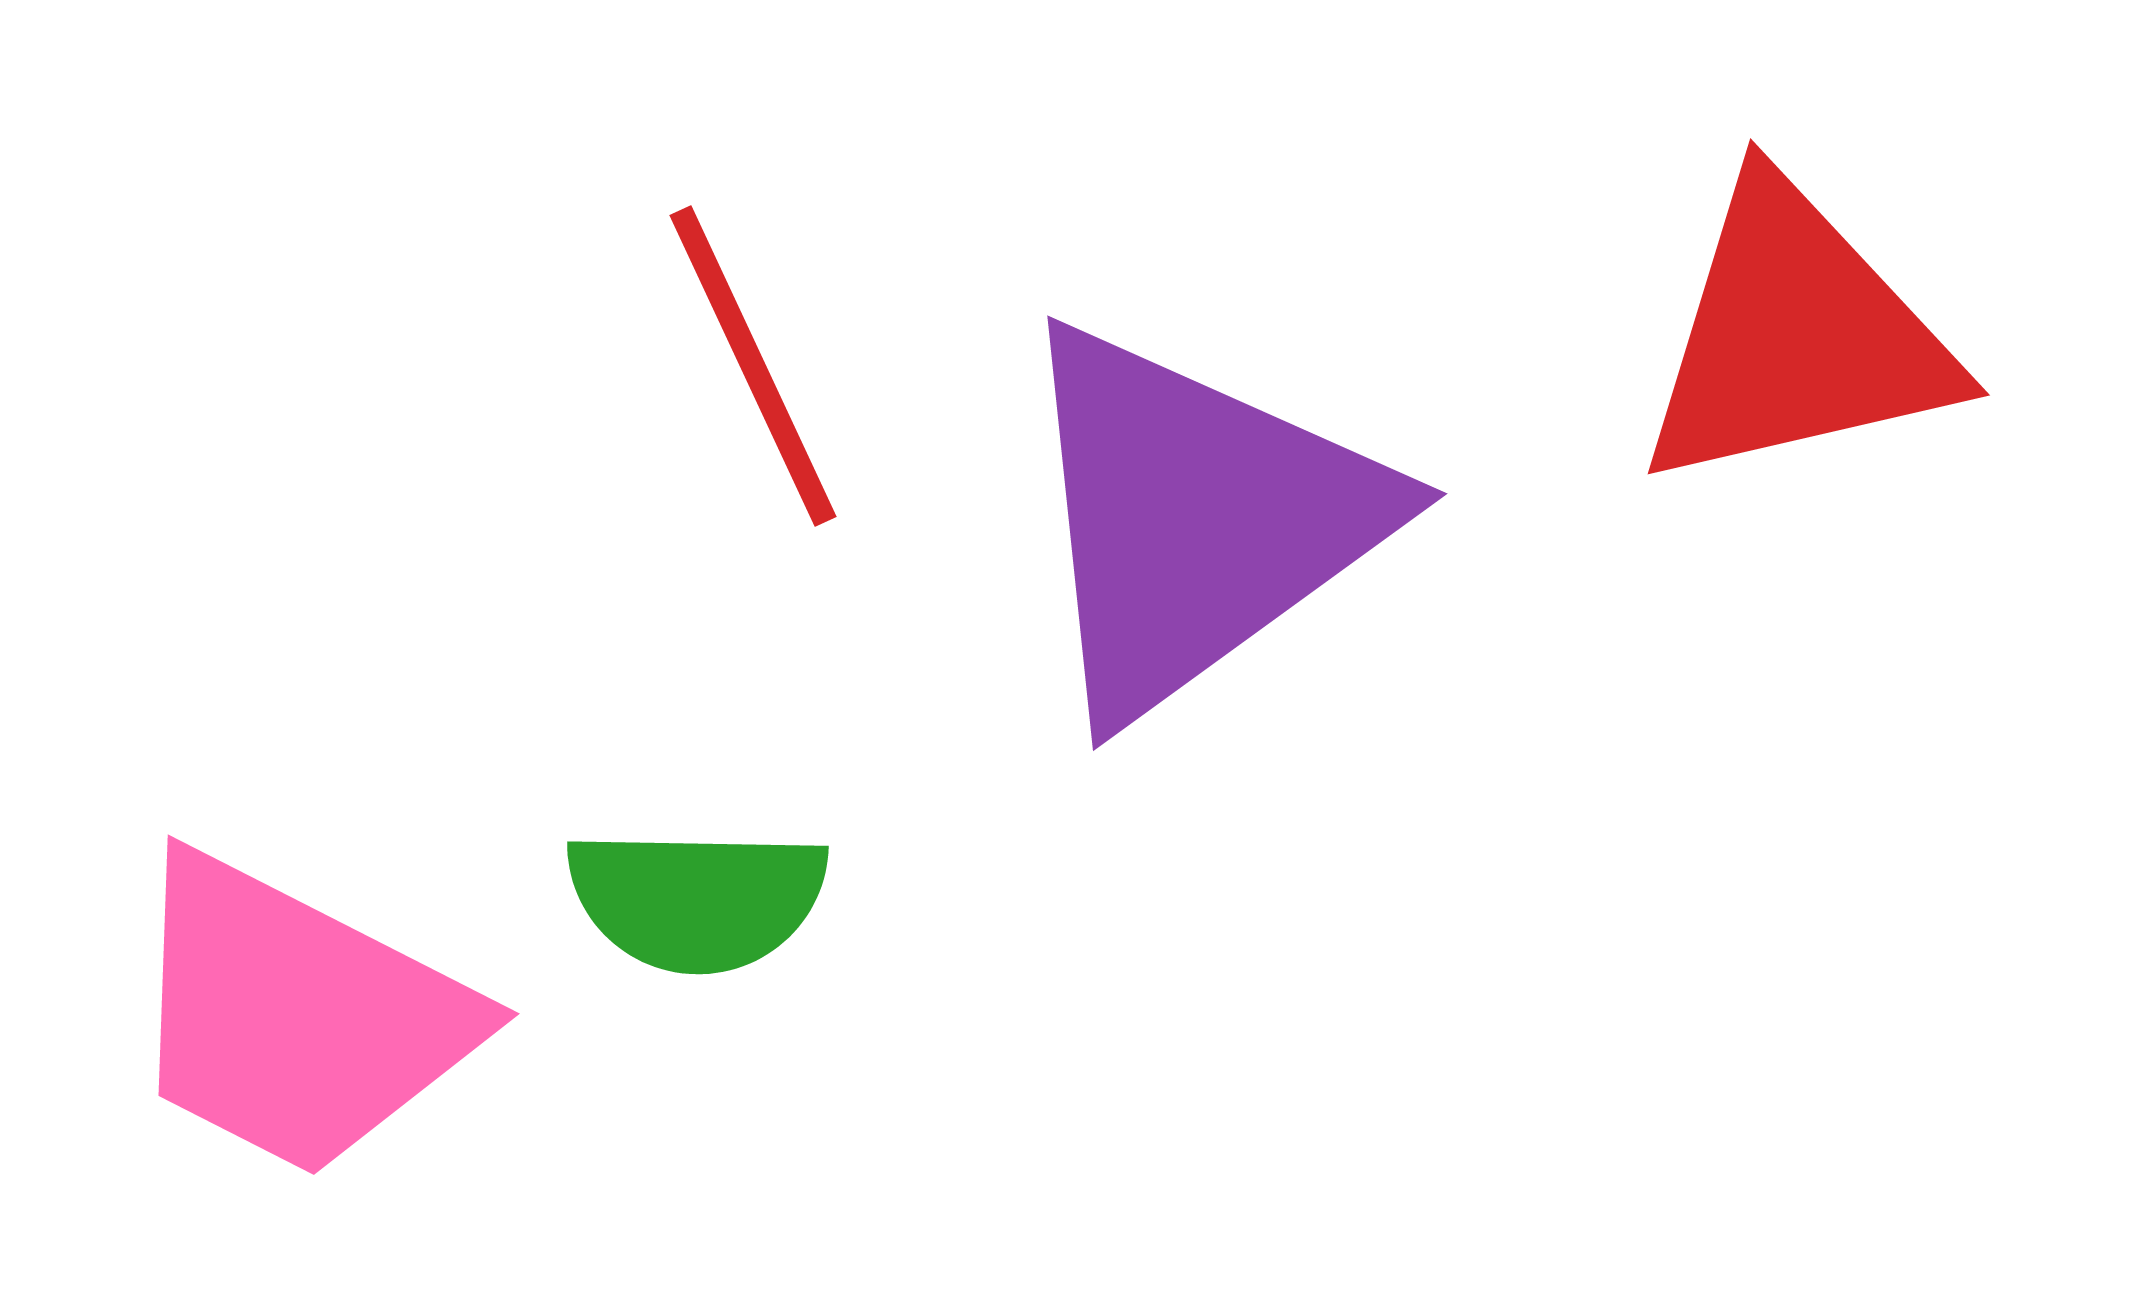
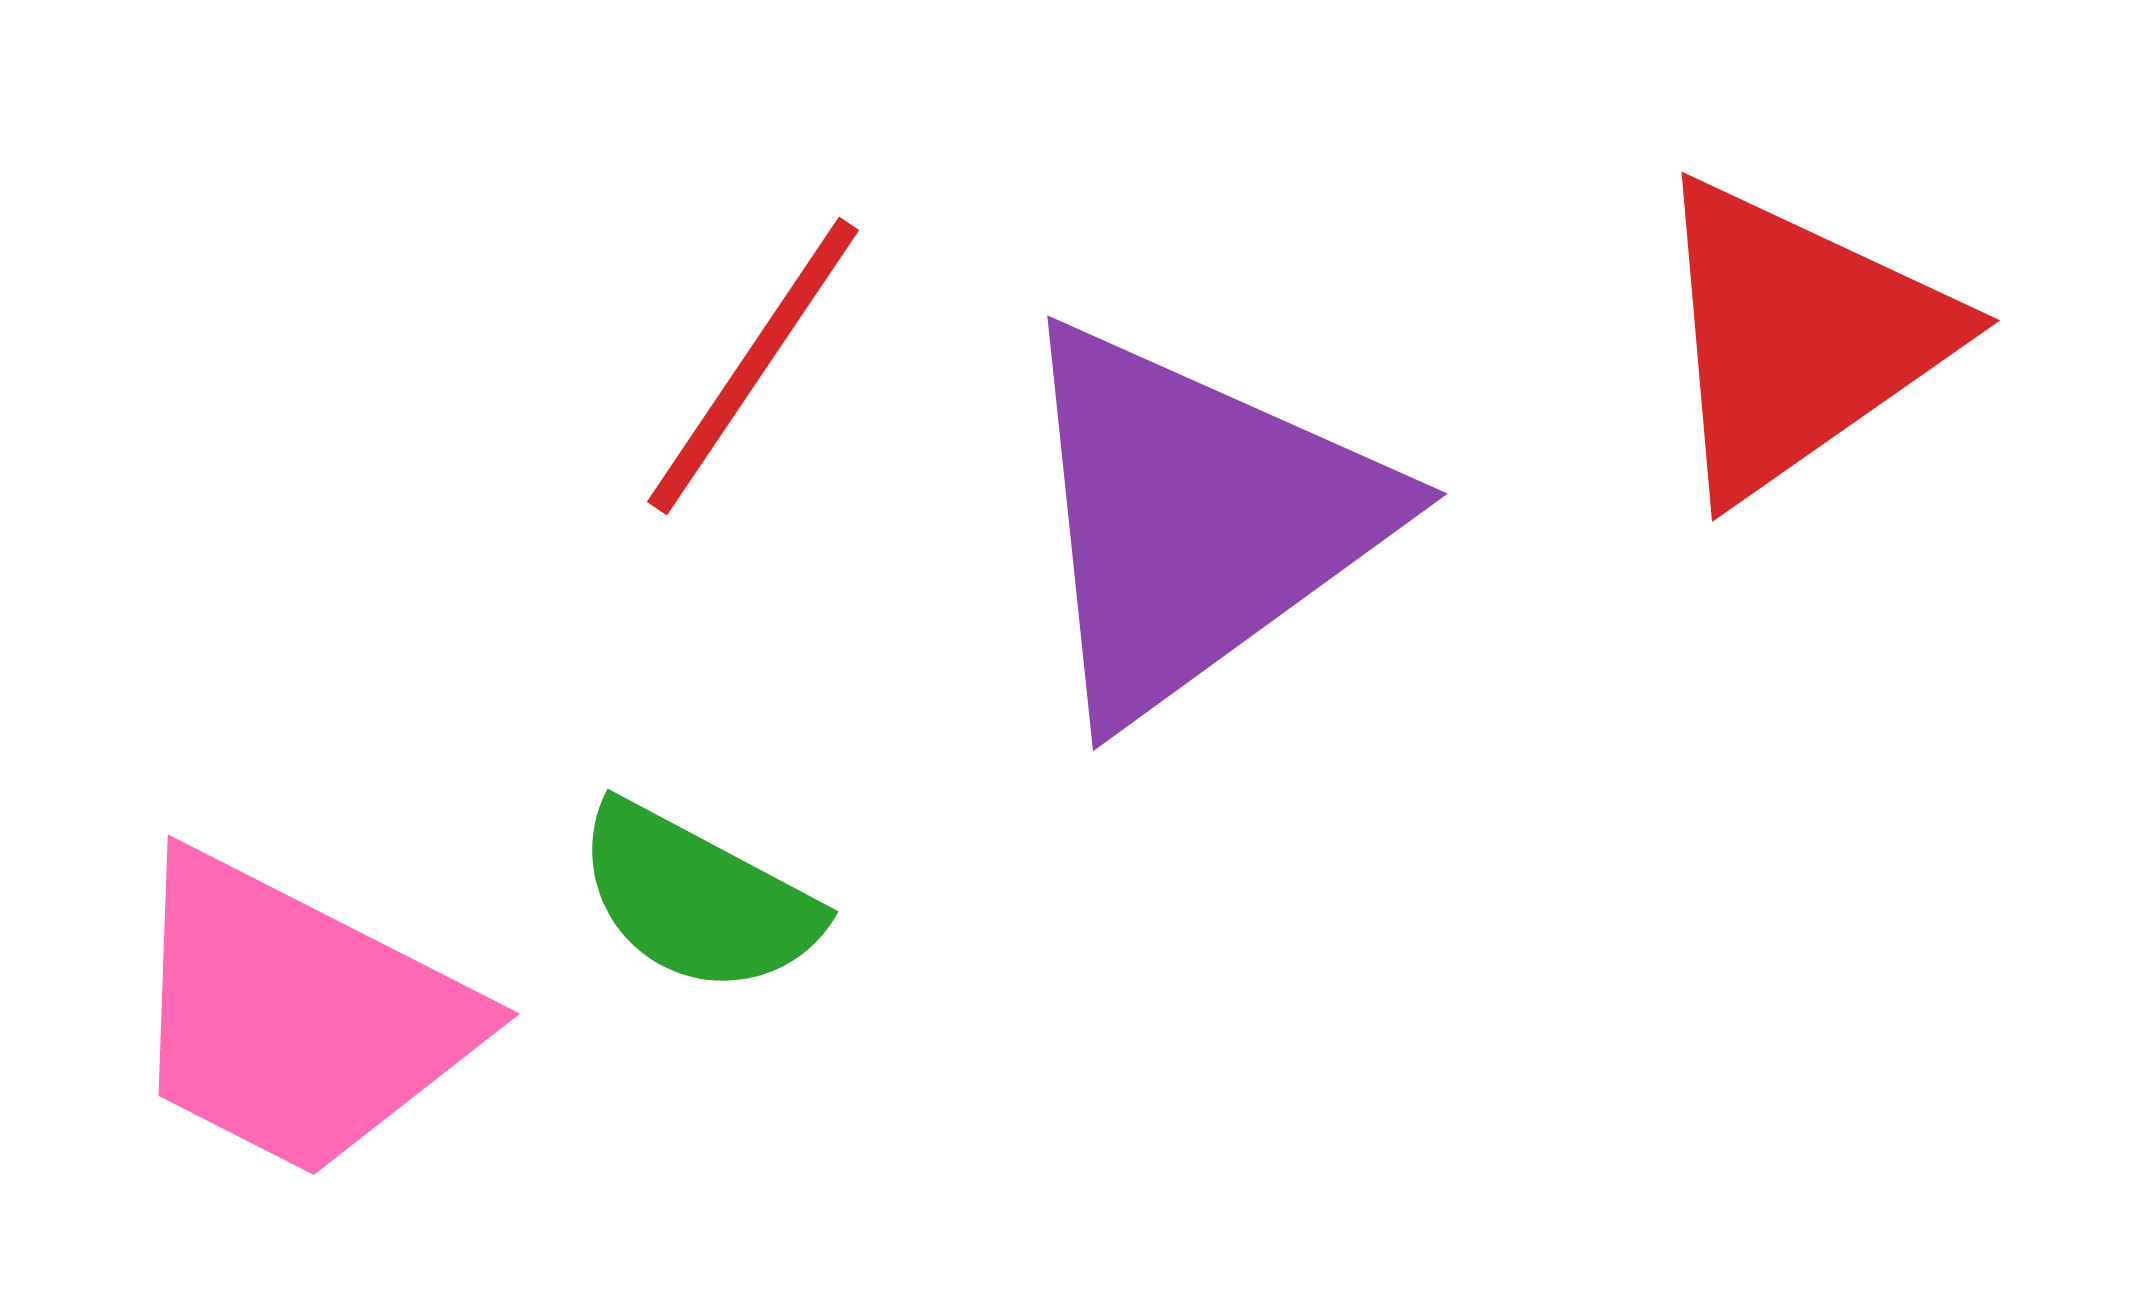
red triangle: moved 2 px right, 2 px down; rotated 22 degrees counterclockwise
red line: rotated 59 degrees clockwise
green semicircle: rotated 27 degrees clockwise
